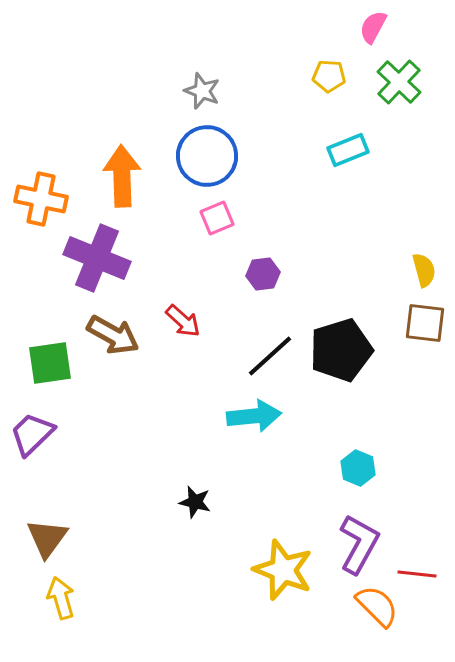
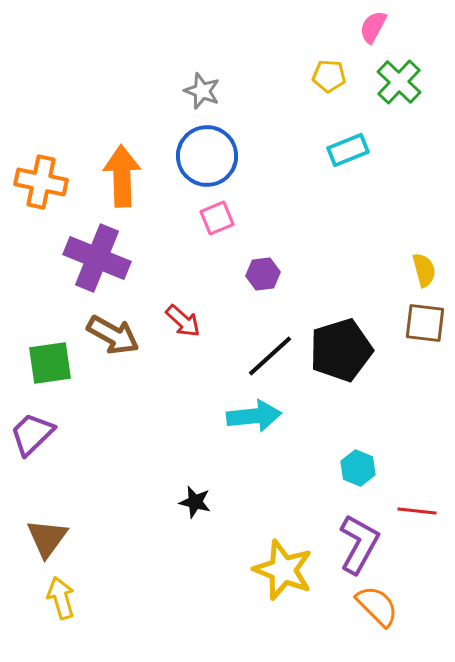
orange cross: moved 17 px up
red line: moved 63 px up
